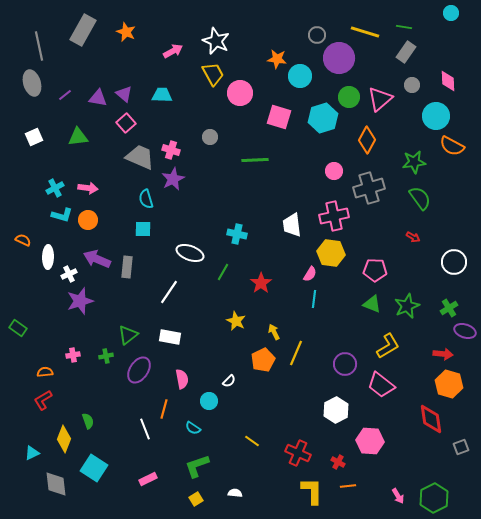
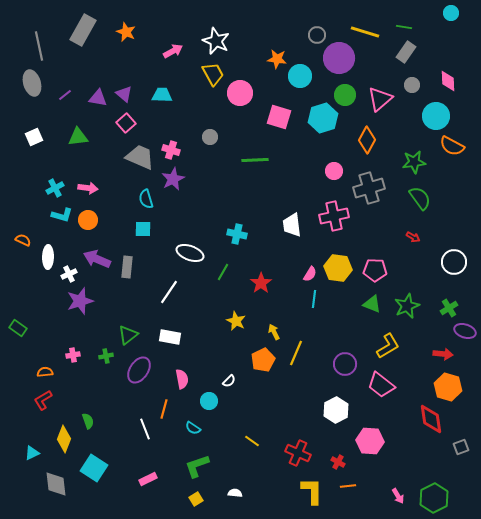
green circle at (349, 97): moved 4 px left, 2 px up
yellow hexagon at (331, 253): moved 7 px right, 15 px down
orange hexagon at (449, 384): moved 1 px left, 3 px down
